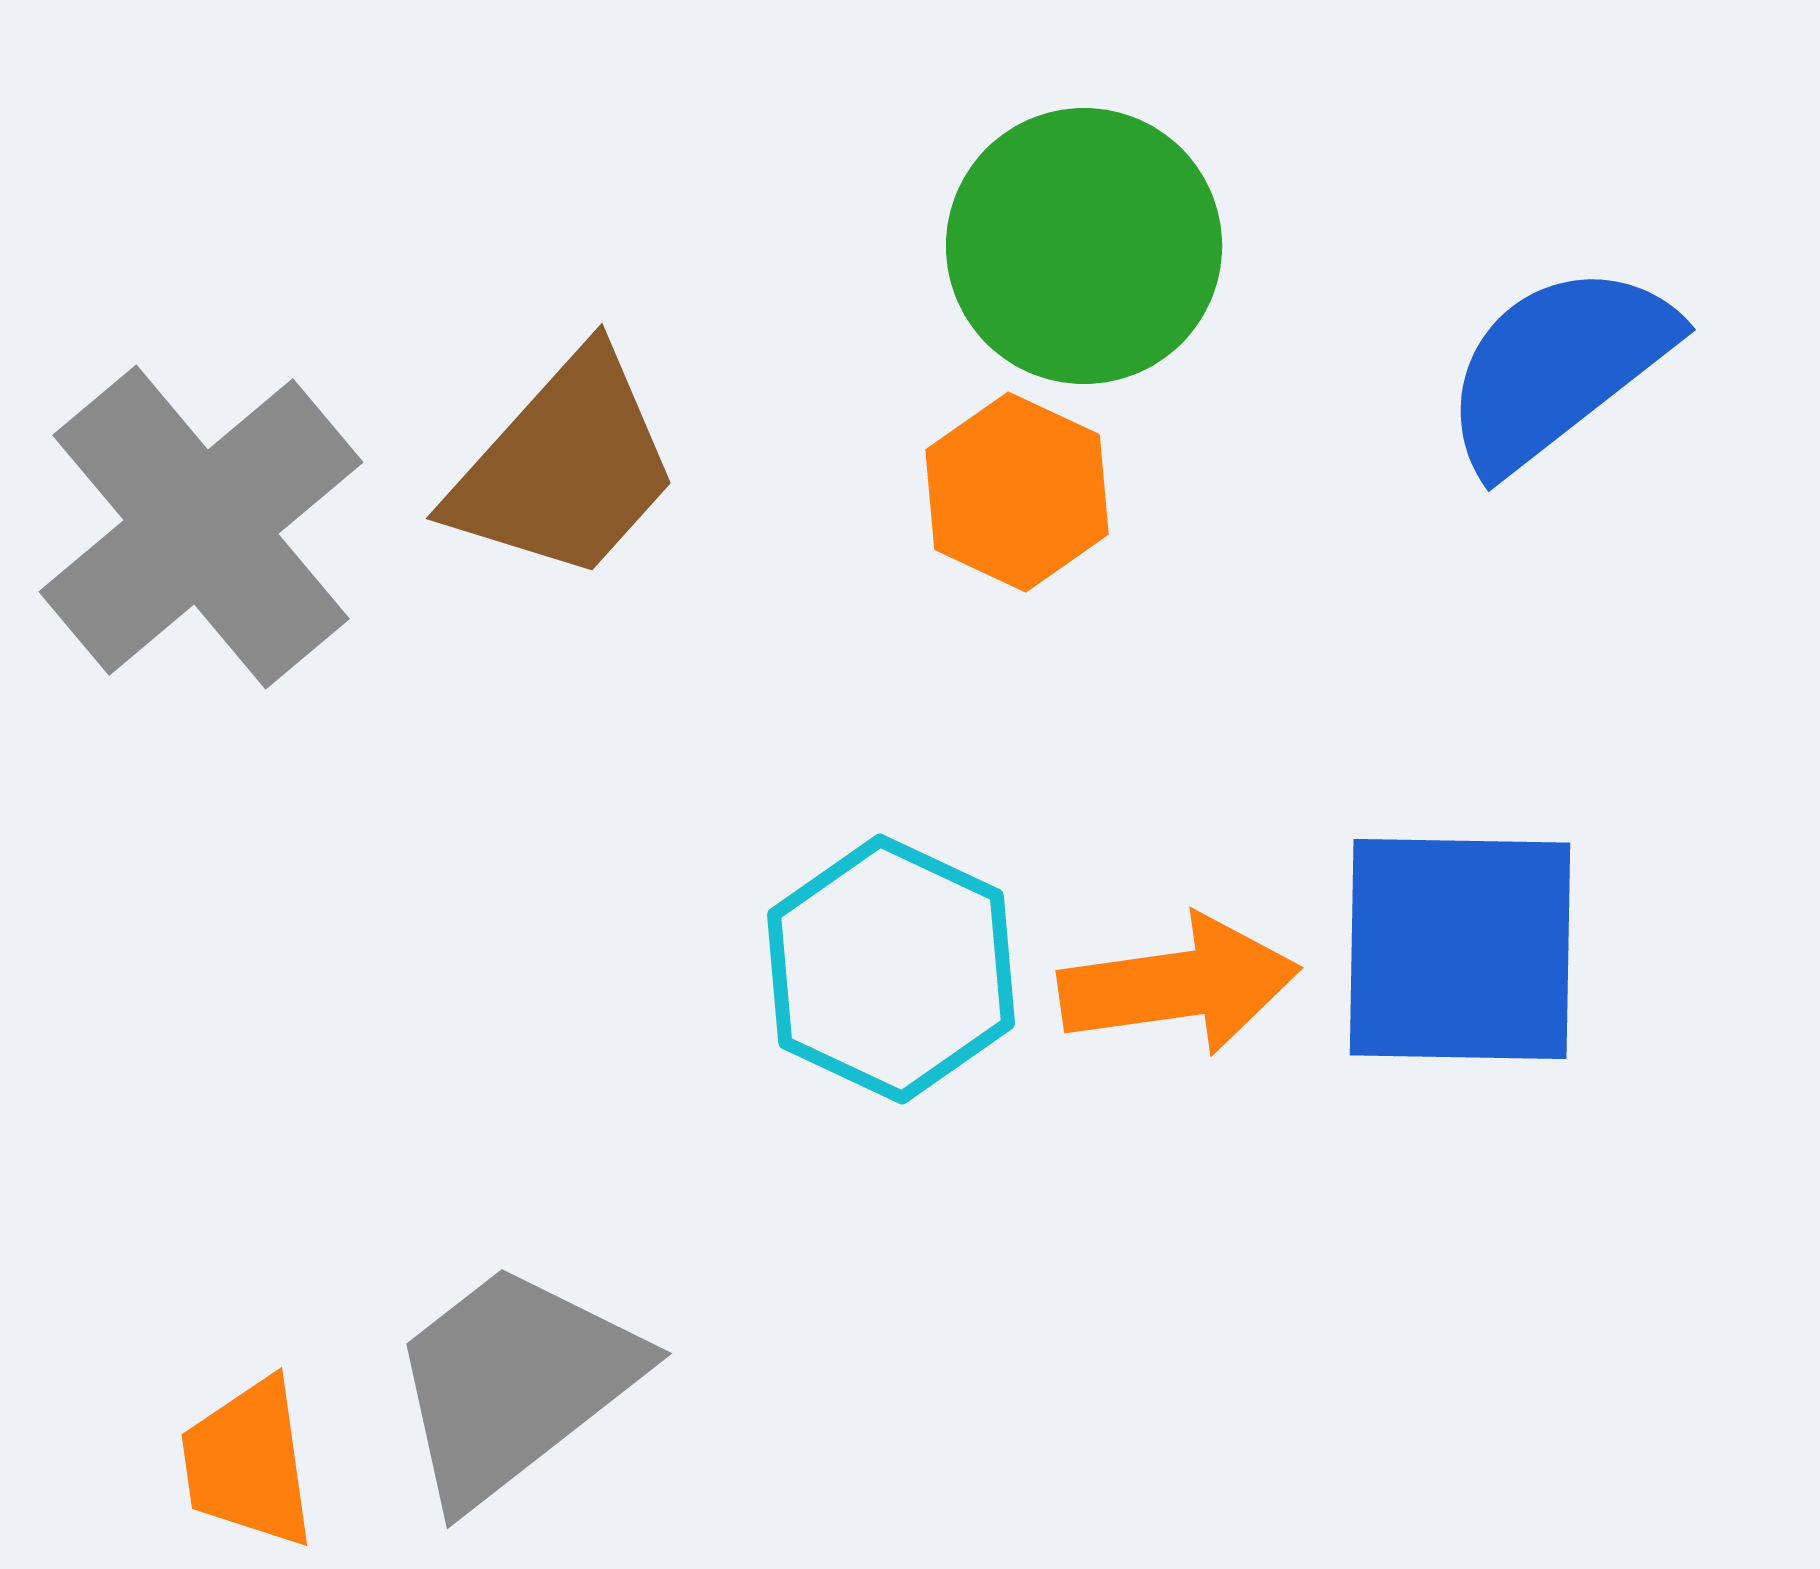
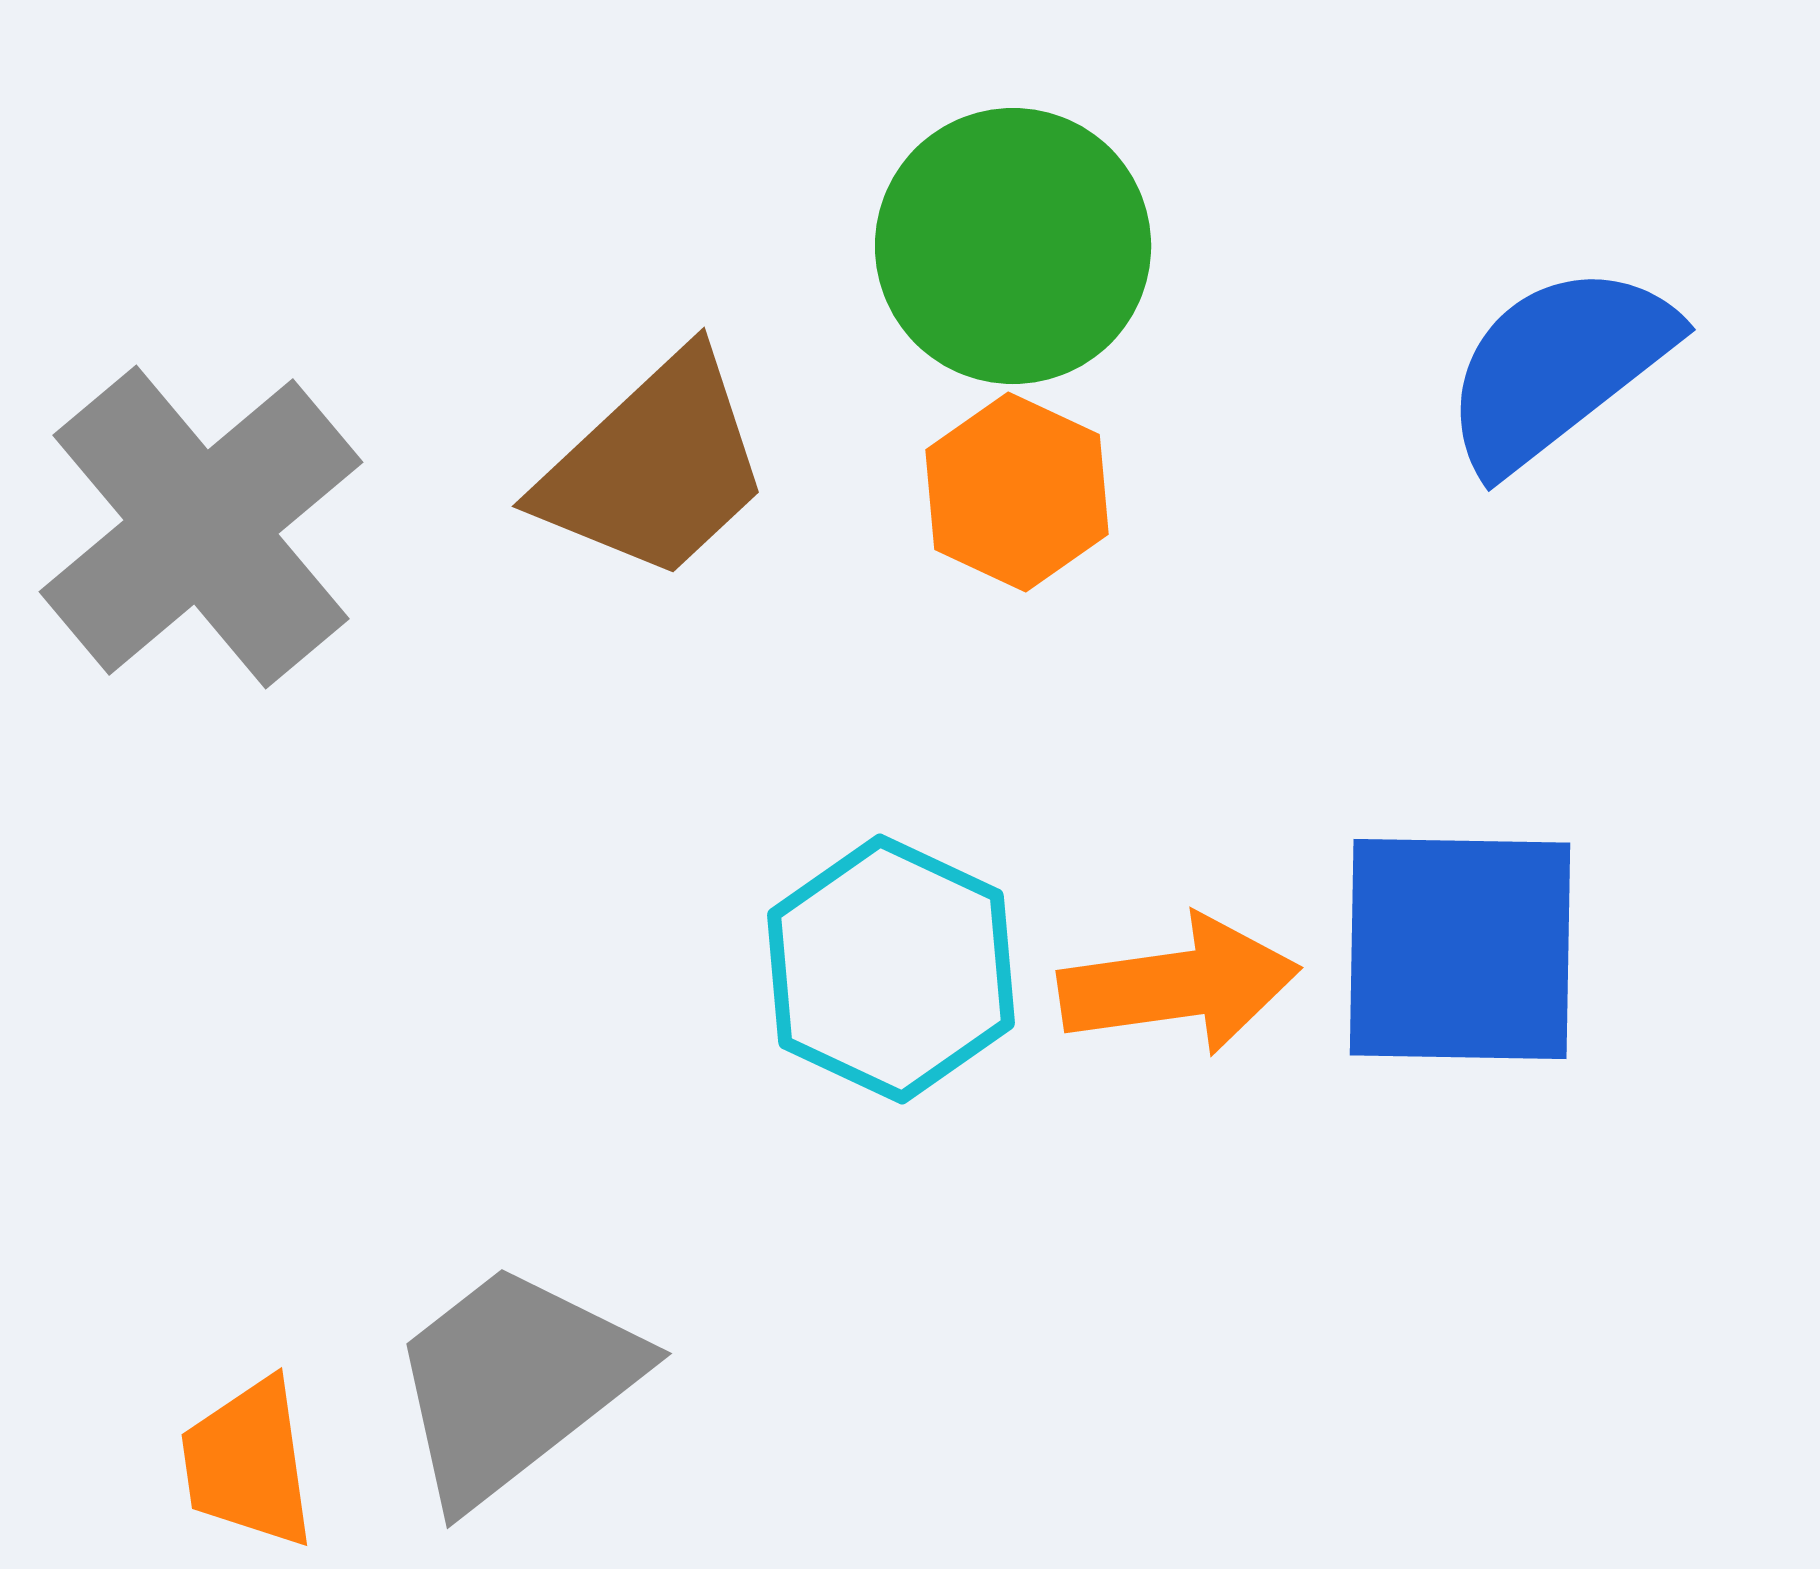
green circle: moved 71 px left
brown trapezoid: moved 90 px right; rotated 5 degrees clockwise
